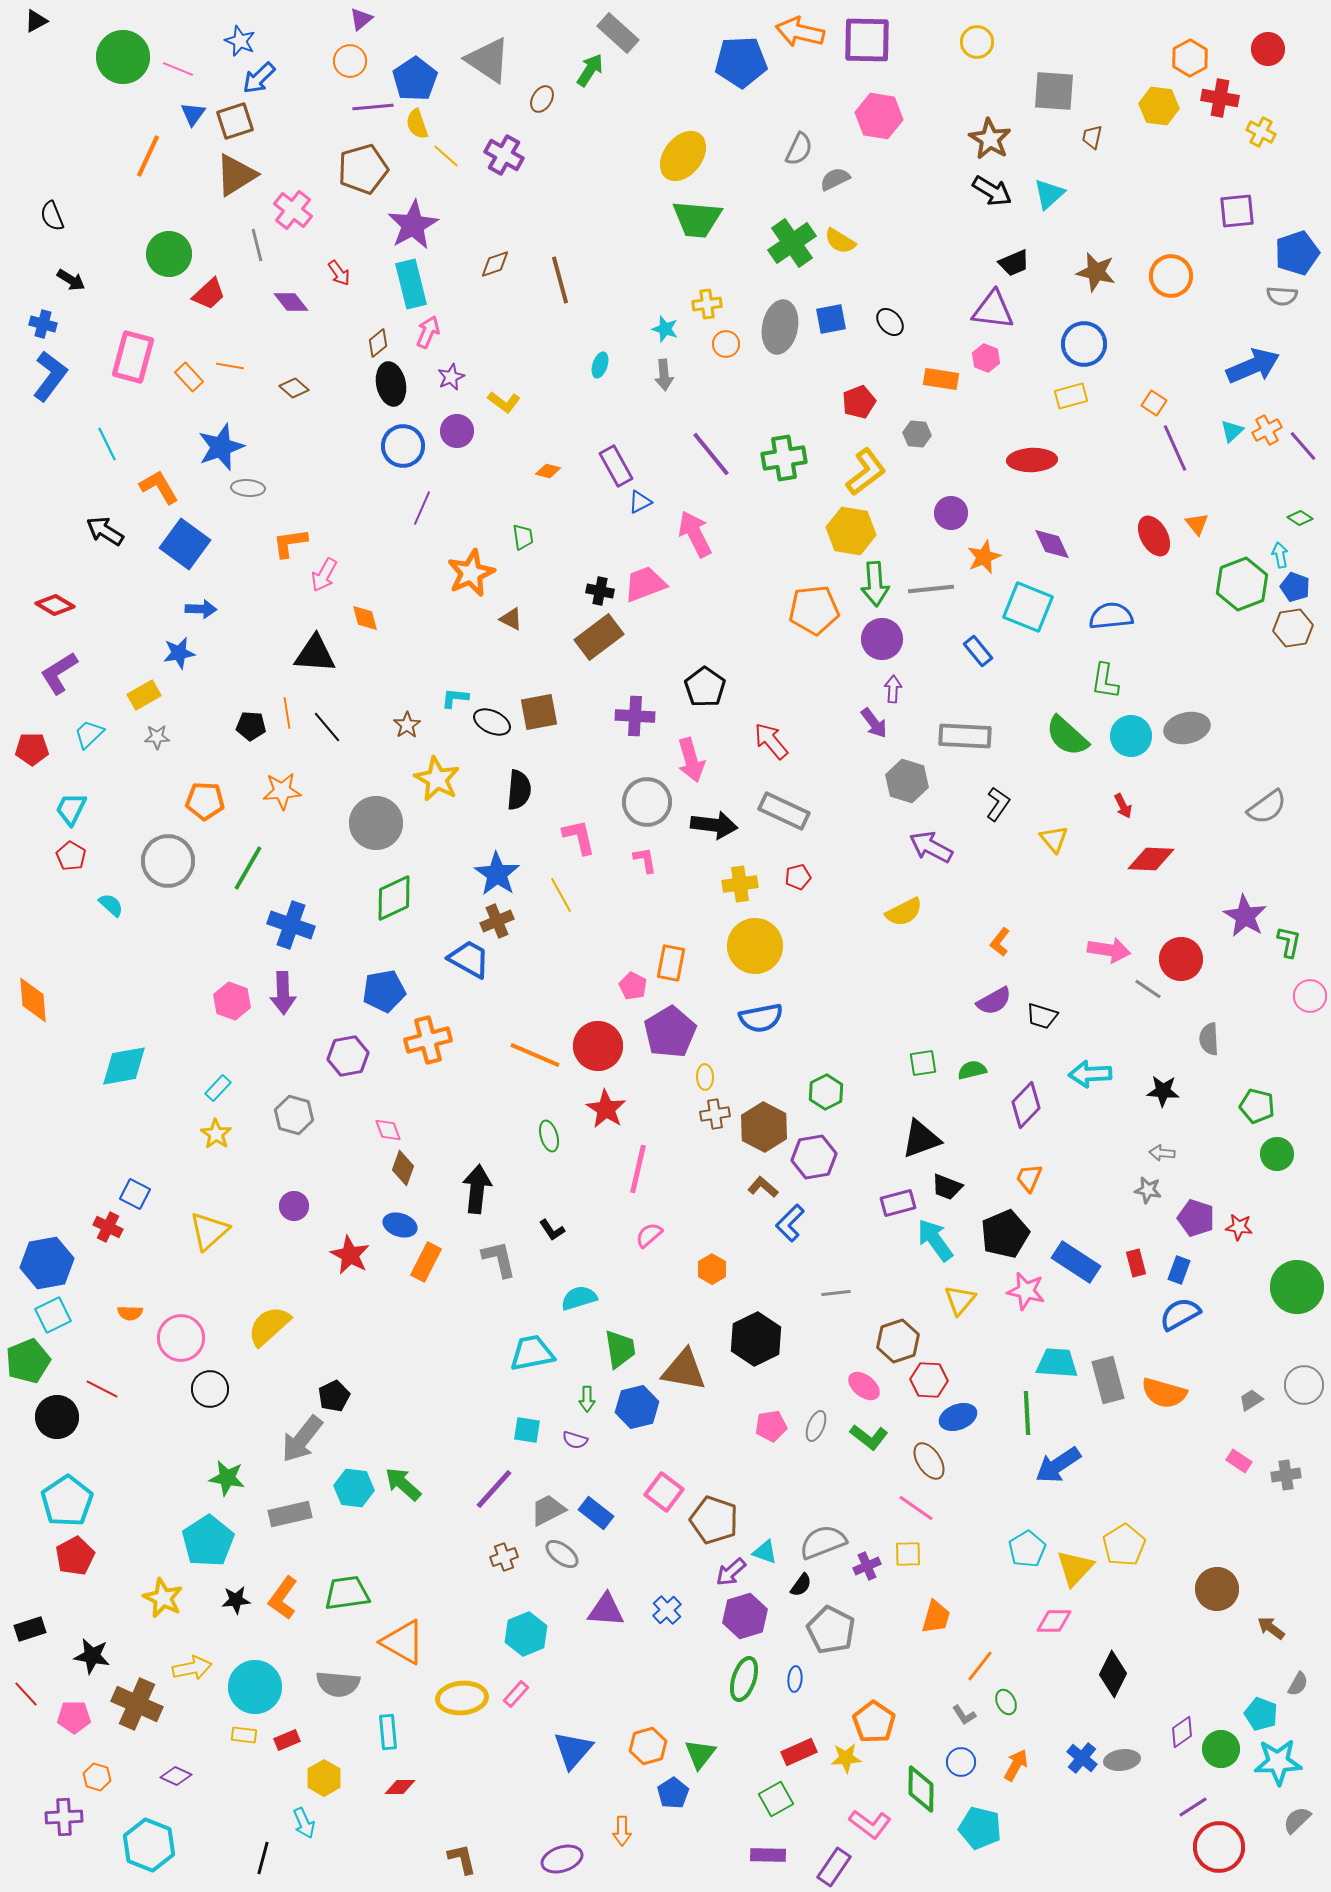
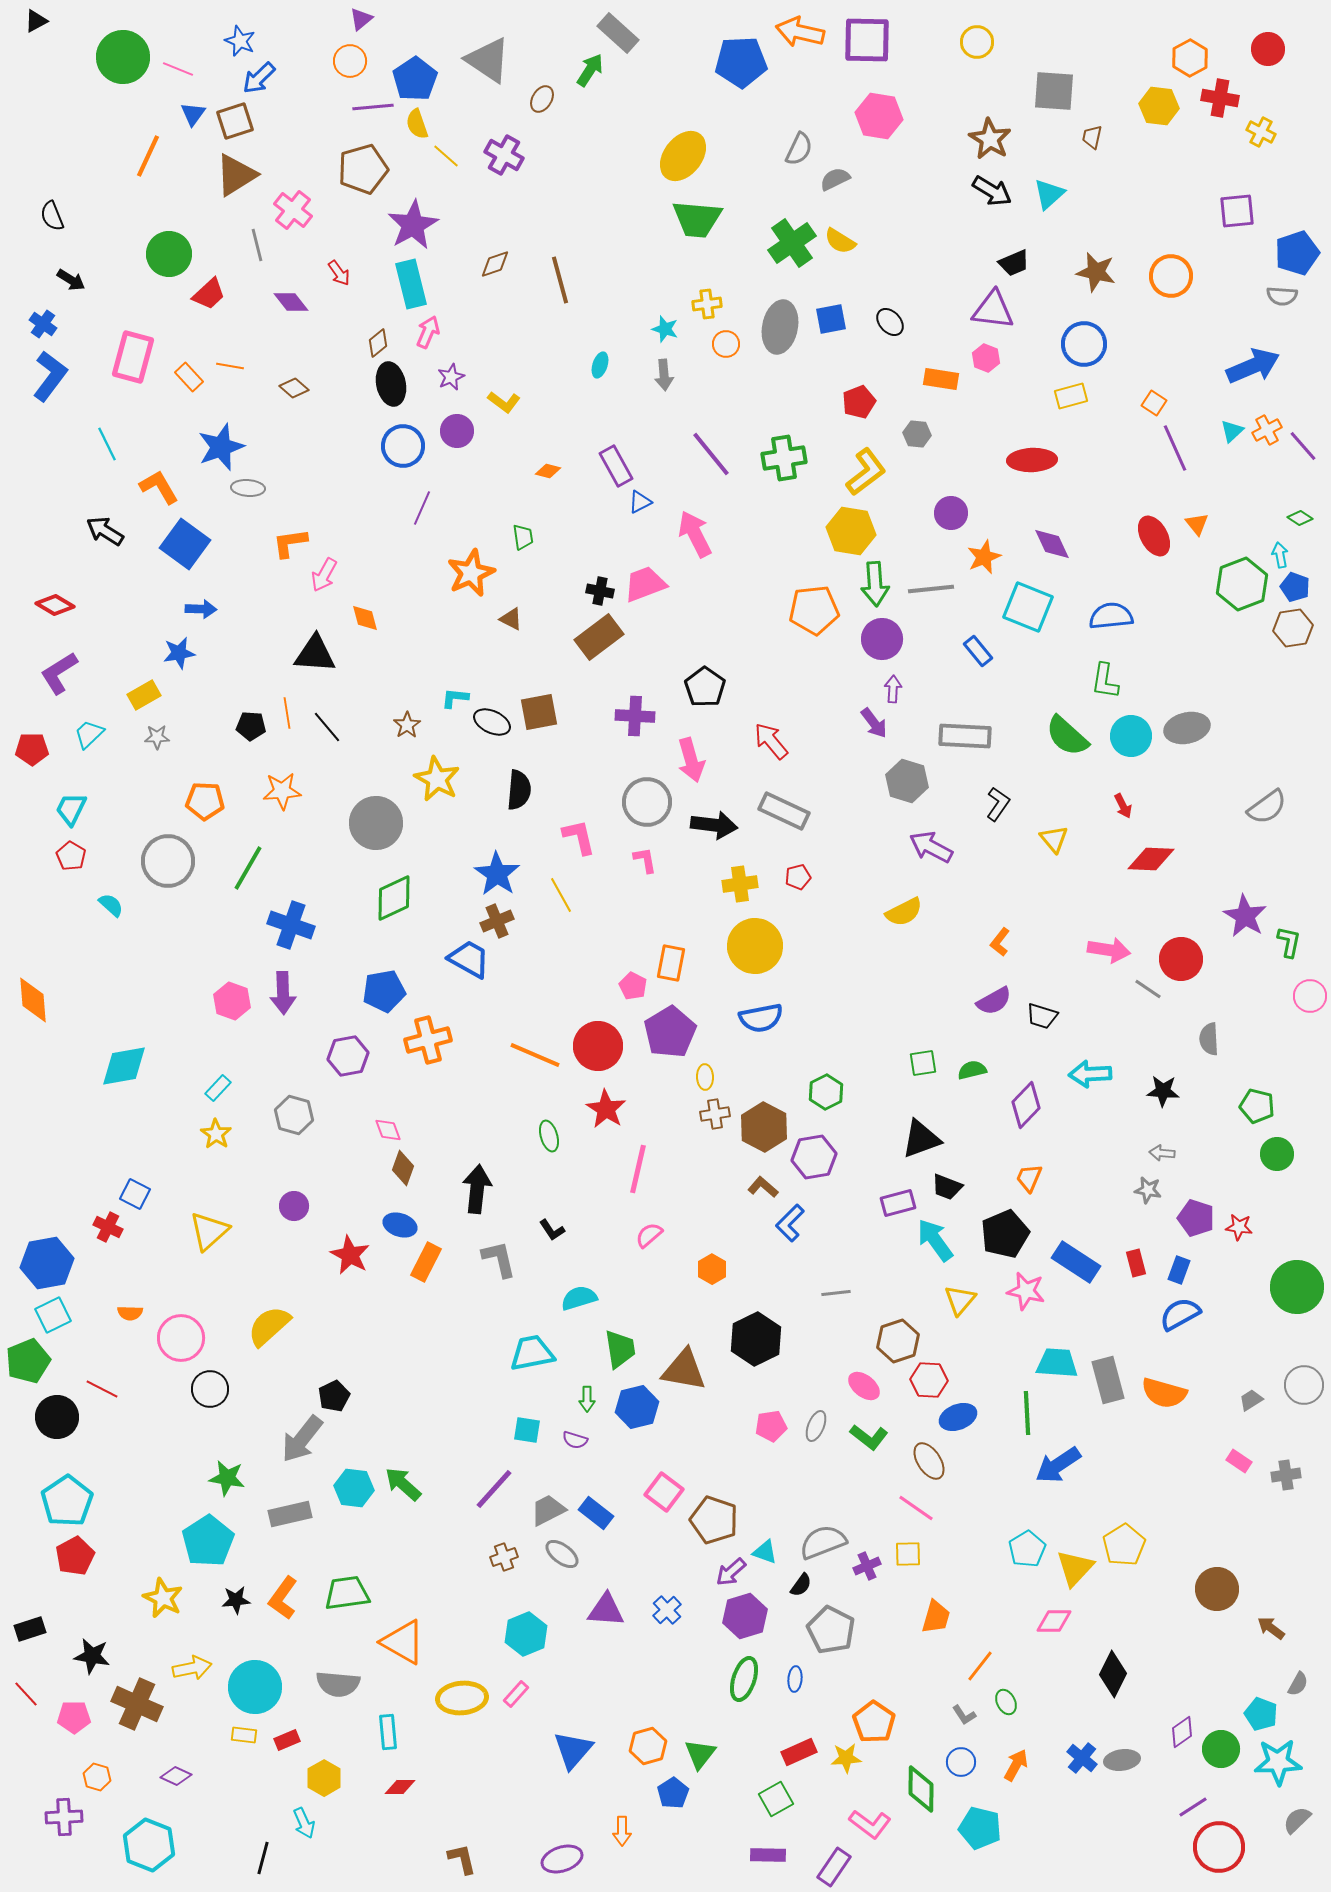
blue cross at (43, 324): rotated 20 degrees clockwise
